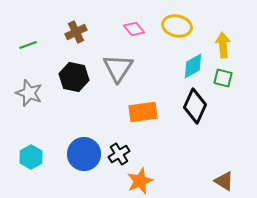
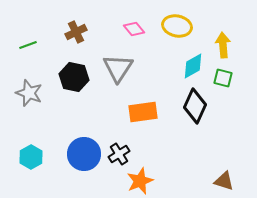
brown triangle: rotated 15 degrees counterclockwise
